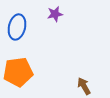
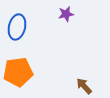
purple star: moved 11 px right
brown arrow: rotated 12 degrees counterclockwise
